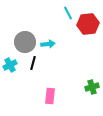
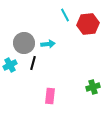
cyan line: moved 3 px left, 2 px down
gray circle: moved 1 px left, 1 px down
green cross: moved 1 px right
